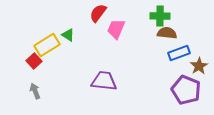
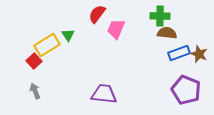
red semicircle: moved 1 px left, 1 px down
green triangle: rotated 24 degrees clockwise
brown star: moved 12 px up; rotated 18 degrees counterclockwise
purple trapezoid: moved 13 px down
